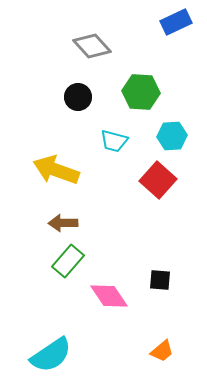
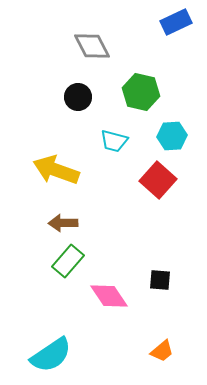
gray diamond: rotated 15 degrees clockwise
green hexagon: rotated 9 degrees clockwise
